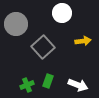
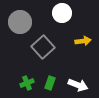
gray circle: moved 4 px right, 2 px up
green rectangle: moved 2 px right, 2 px down
green cross: moved 2 px up
